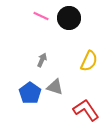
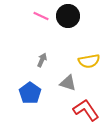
black circle: moved 1 px left, 2 px up
yellow semicircle: rotated 55 degrees clockwise
gray triangle: moved 13 px right, 4 px up
